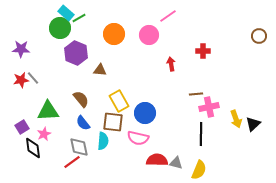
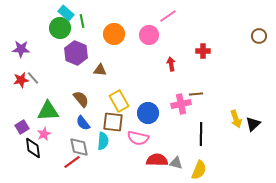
green line: moved 3 px right, 3 px down; rotated 72 degrees counterclockwise
pink cross: moved 28 px left, 3 px up
blue circle: moved 3 px right
